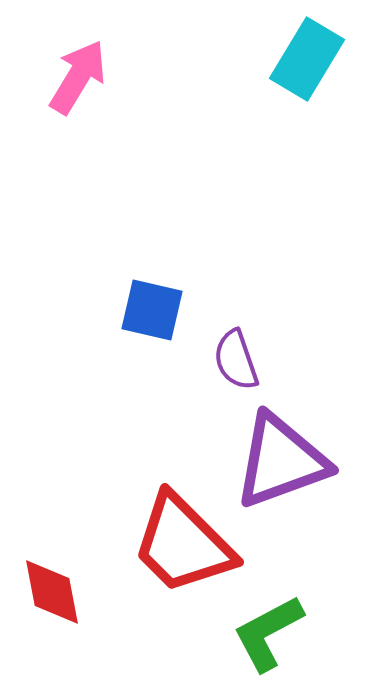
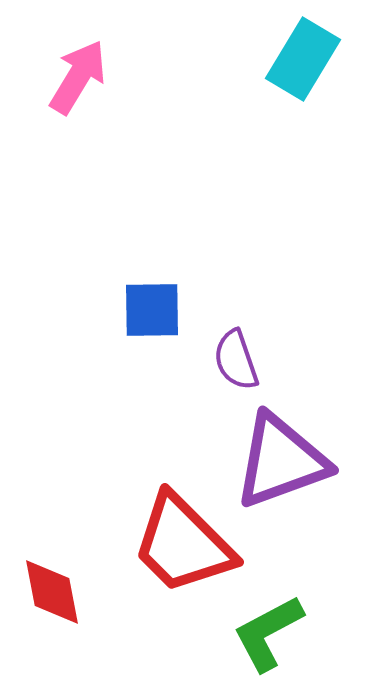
cyan rectangle: moved 4 px left
blue square: rotated 14 degrees counterclockwise
